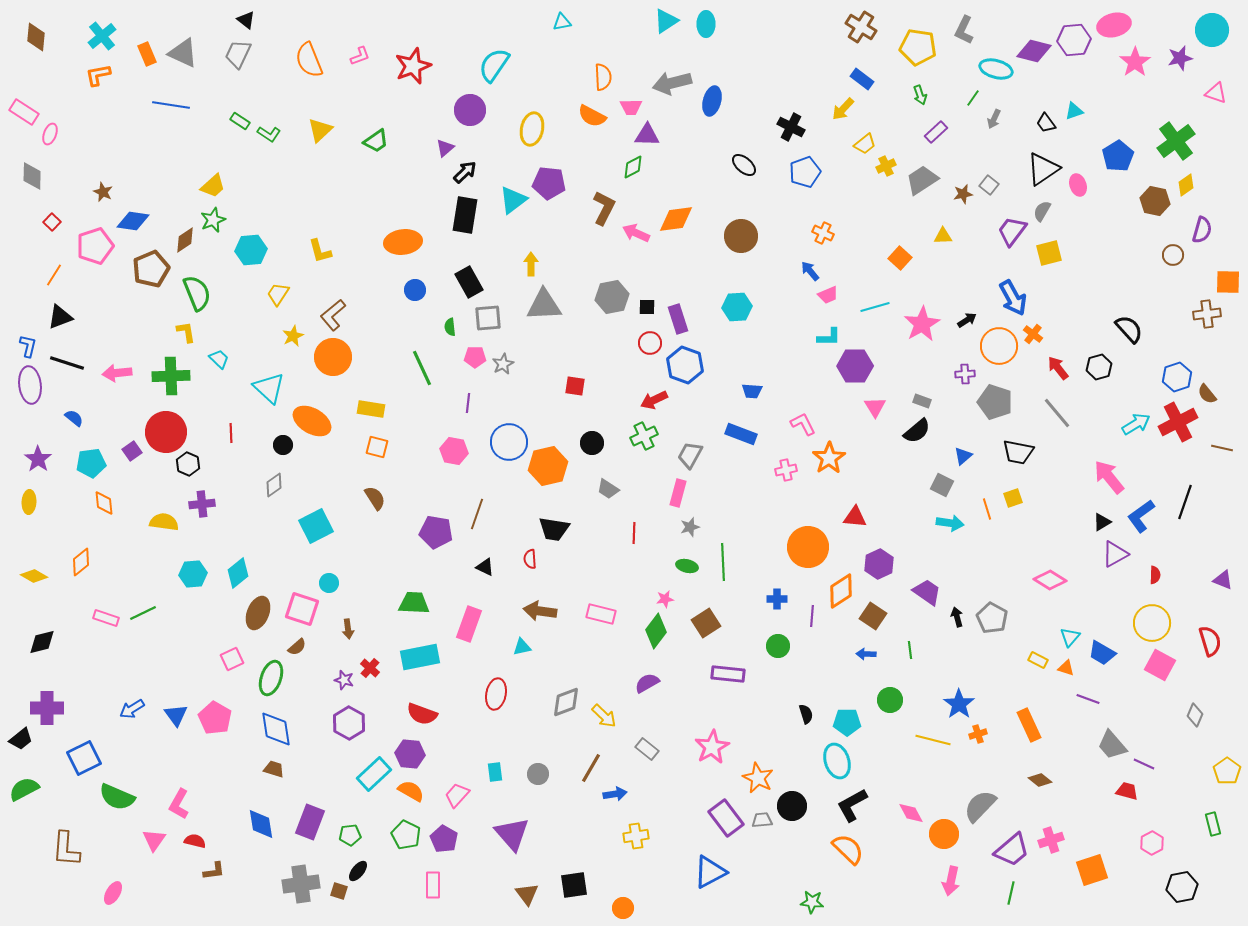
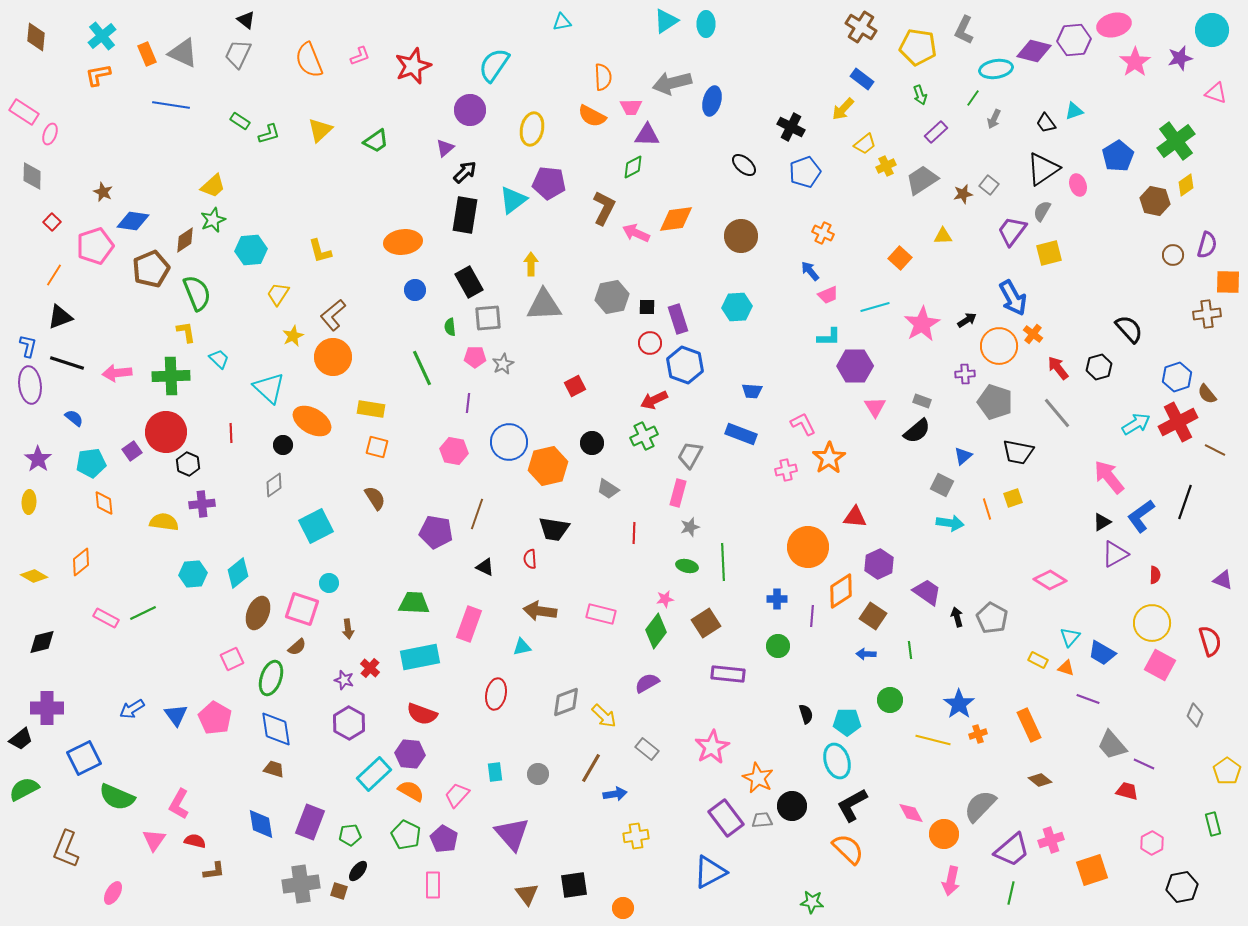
cyan ellipse at (996, 69): rotated 24 degrees counterclockwise
green L-shape at (269, 134): rotated 50 degrees counterclockwise
purple semicircle at (1202, 230): moved 5 px right, 15 px down
red square at (575, 386): rotated 35 degrees counterclockwise
brown line at (1222, 448): moved 7 px left, 2 px down; rotated 15 degrees clockwise
pink rectangle at (106, 618): rotated 10 degrees clockwise
brown L-shape at (66, 849): rotated 18 degrees clockwise
